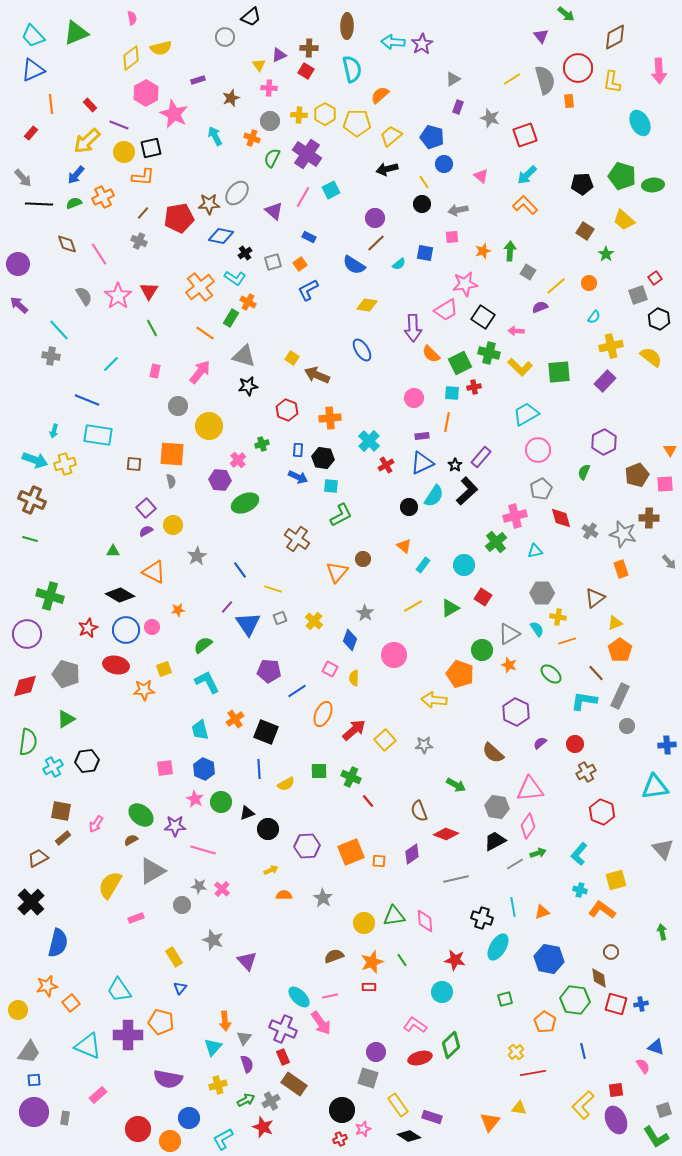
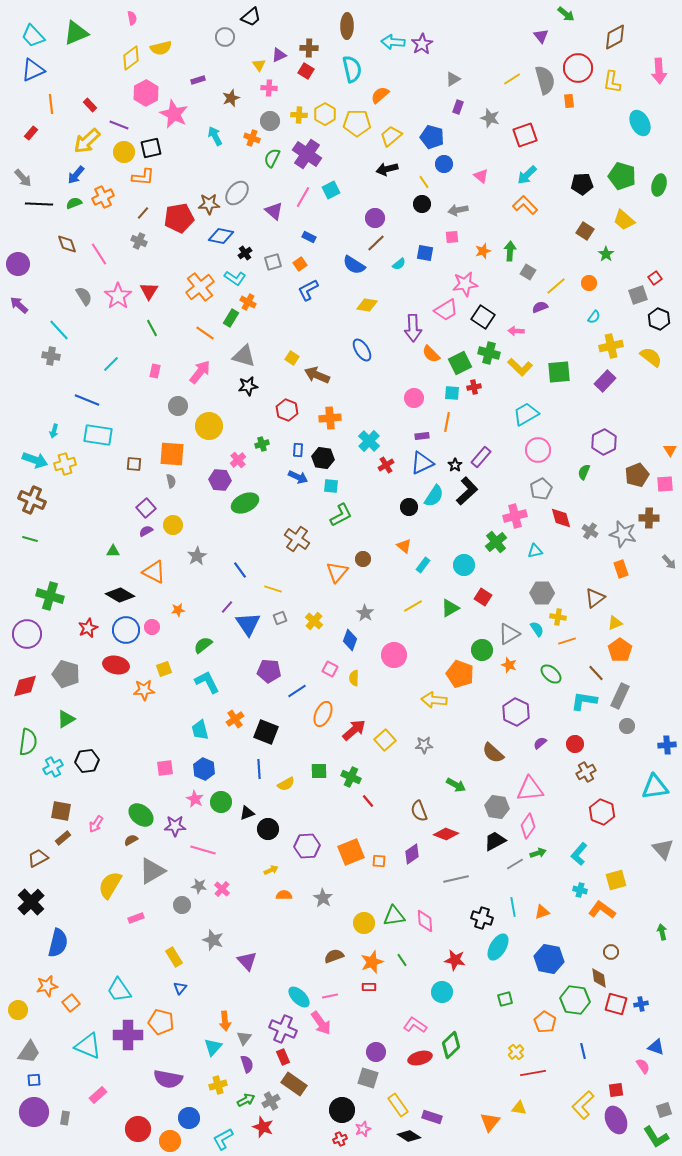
green ellipse at (653, 185): moved 6 px right; rotated 70 degrees counterclockwise
